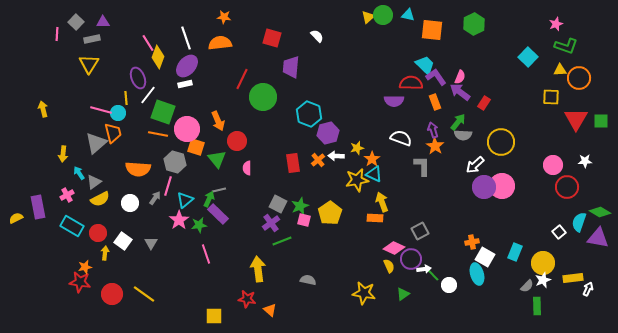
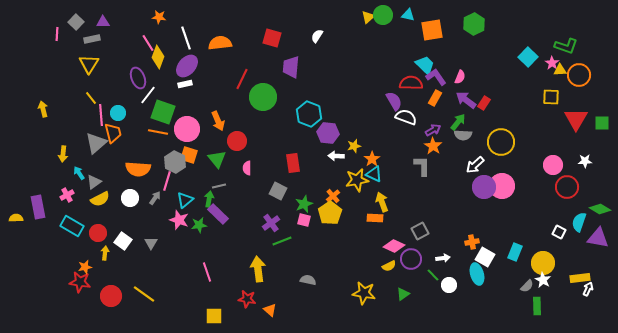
orange star at (224, 17): moved 65 px left
pink star at (556, 24): moved 4 px left, 39 px down; rotated 16 degrees counterclockwise
orange square at (432, 30): rotated 15 degrees counterclockwise
white semicircle at (317, 36): rotated 104 degrees counterclockwise
orange circle at (579, 78): moved 3 px up
purple arrow at (460, 92): moved 6 px right, 8 px down
yellow line at (126, 98): moved 35 px left; rotated 32 degrees counterclockwise
purple semicircle at (394, 101): rotated 120 degrees counterclockwise
orange rectangle at (435, 102): moved 4 px up; rotated 49 degrees clockwise
pink line at (101, 110): moved 5 px down; rotated 70 degrees clockwise
green square at (601, 121): moved 1 px right, 2 px down
purple arrow at (433, 130): rotated 77 degrees clockwise
purple hexagon at (328, 133): rotated 20 degrees clockwise
orange line at (158, 134): moved 2 px up
white semicircle at (401, 138): moved 5 px right, 21 px up
orange star at (435, 146): moved 2 px left
orange square at (196, 147): moved 7 px left, 8 px down
yellow star at (357, 148): moved 3 px left, 2 px up
orange cross at (318, 160): moved 15 px right, 36 px down
gray hexagon at (175, 162): rotated 10 degrees clockwise
pink line at (168, 186): moved 1 px left, 5 px up
gray line at (219, 190): moved 4 px up
green arrow at (209, 199): rotated 14 degrees counterclockwise
white circle at (130, 203): moved 5 px up
gray square at (278, 204): moved 13 px up
green star at (300, 206): moved 4 px right, 2 px up
green diamond at (600, 212): moved 3 px up
yellow semicircle at (16, 218): rotated 24 degrees clockwise
pink star at (179, 220): rotated 18 degrees counterclockwise
white square at (559, 232): rotated 24 degrees counterclockwise
pink diamond at (394, 248): moved 2 px up
pink line at (206, 254): moved 1 px right, 18 px down
yellow semicircle at (389, 266): rotated 88 degrees clockwise
white arrow at (424, 269): moved 19 px right, 11 px up
yellow rectangle at (573, 278): moved 7 px right
white star at (543, 280): rotated 21 degrees counterclockwise
red circle at (112, 294): moved 1 px left, 2 px down
